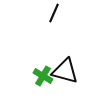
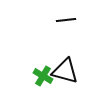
black line: moved 12 px right, 7 px down; rotated 60 degrees clockwise
